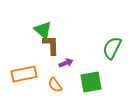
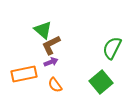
brown L-shape: rotated 115 degrees counterclockwise
purple arrow: moved 15 px left, 1 px up
green square: moved 10 px right; rotated 30 degrees counterclockwise
